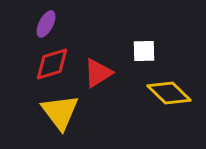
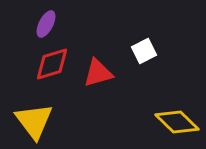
white square: rotated 25 degrees counterclockwise
red triangle: rotated 16 degrees clockwise
yellow diamond: moved 8 px right, 29 px down
yellow triangle: moved 26 px left, 9 px down
